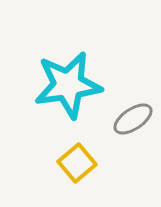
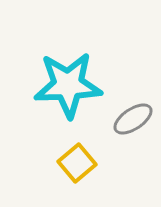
cyan star: rotated 6 degrees clockwise
